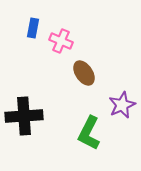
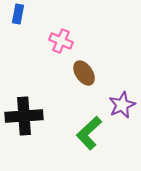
blue rectangle: moved 15 px left, 14 px up
green L-shape: rotated 20 degrees clockwise
